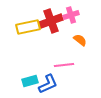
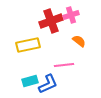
yellow rectangle: moved 18 px down
orange semicircle: moved 1 px left, 1 px down
